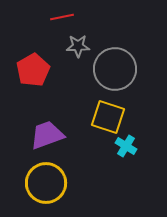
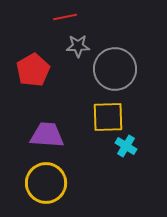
red line: moved 3 px right
yellow square: rotated 20 degrees counterclockwise
purple trapezoid: rotated 24 degrees clockwise
